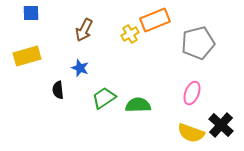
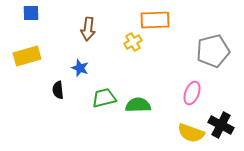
orange rectangle: rotated 20 degrees clockwise
brown arrow: moved 4 px right, 1 px up; rotated 20 degrees counterclockwise
yellow cross: moved 3 px right, 8 px down
gray pentagon: moved 15 px right, 8 px down
green trapezoid: rotated 20 degrees clockwise
black cross: rotated 15 degrees counterclockwise
